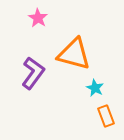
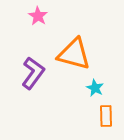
pink star: moved 2 px up
orange rectangle: rotated 20 degrees clockwise
